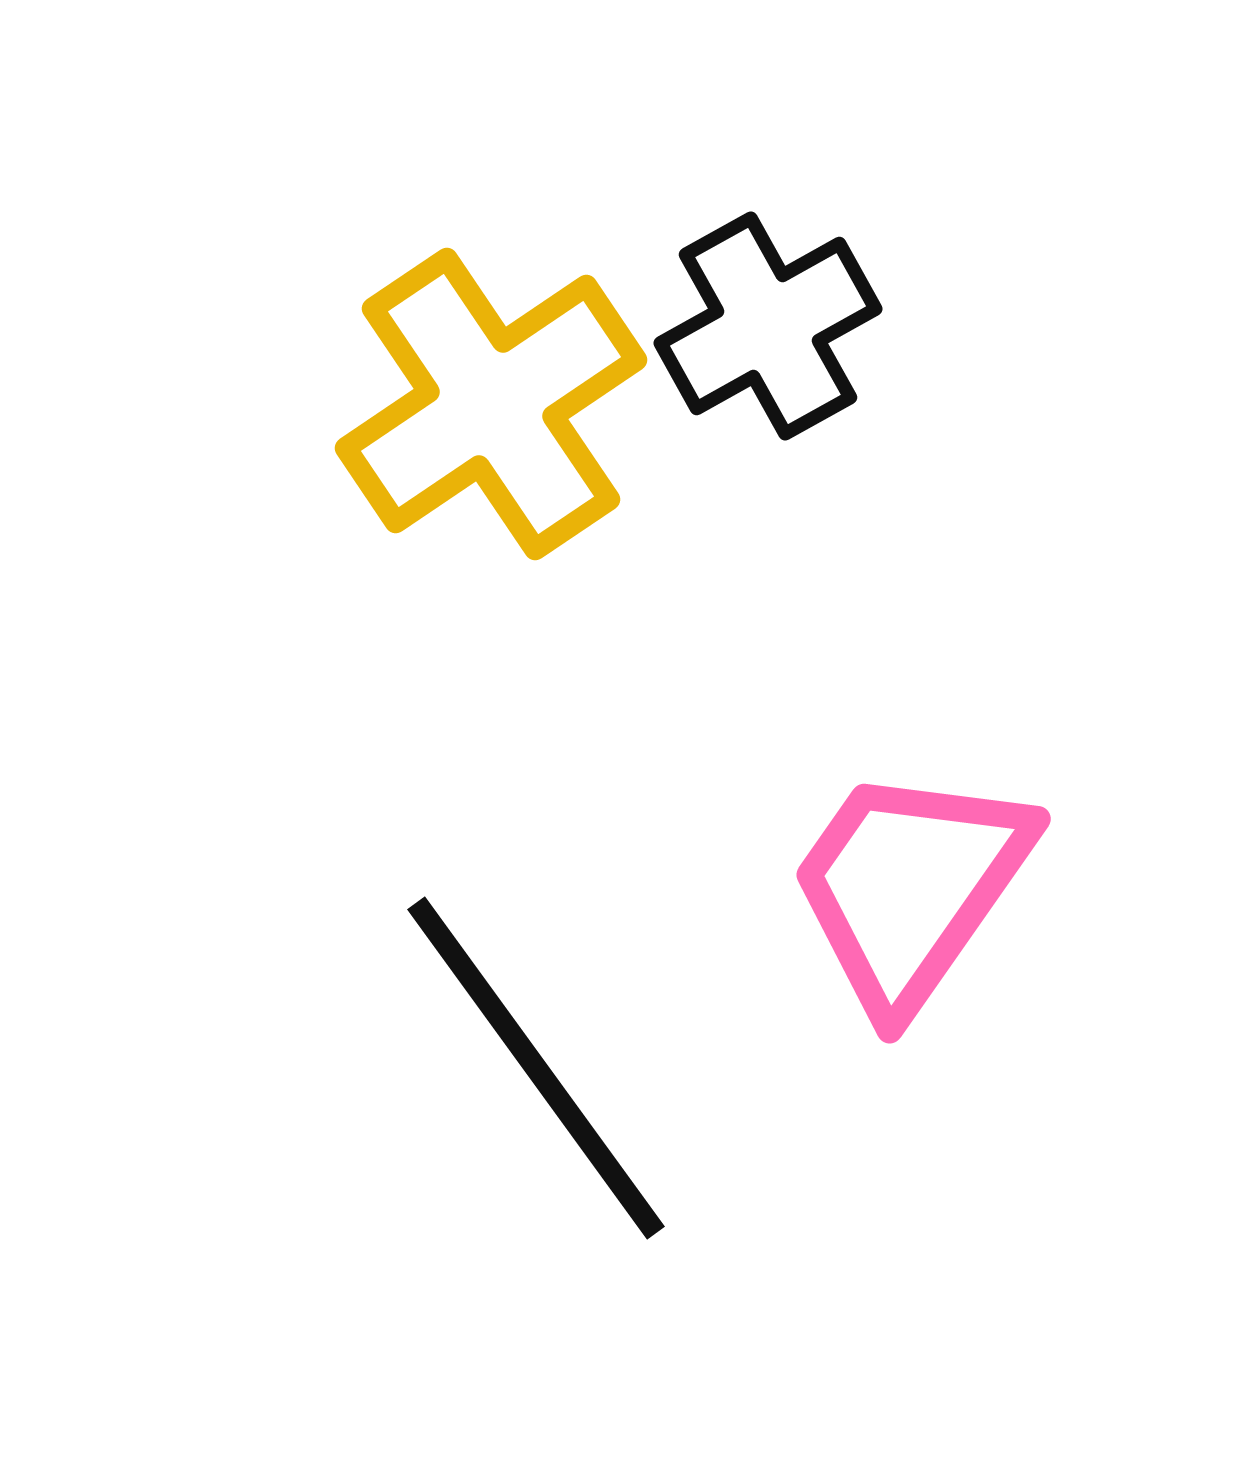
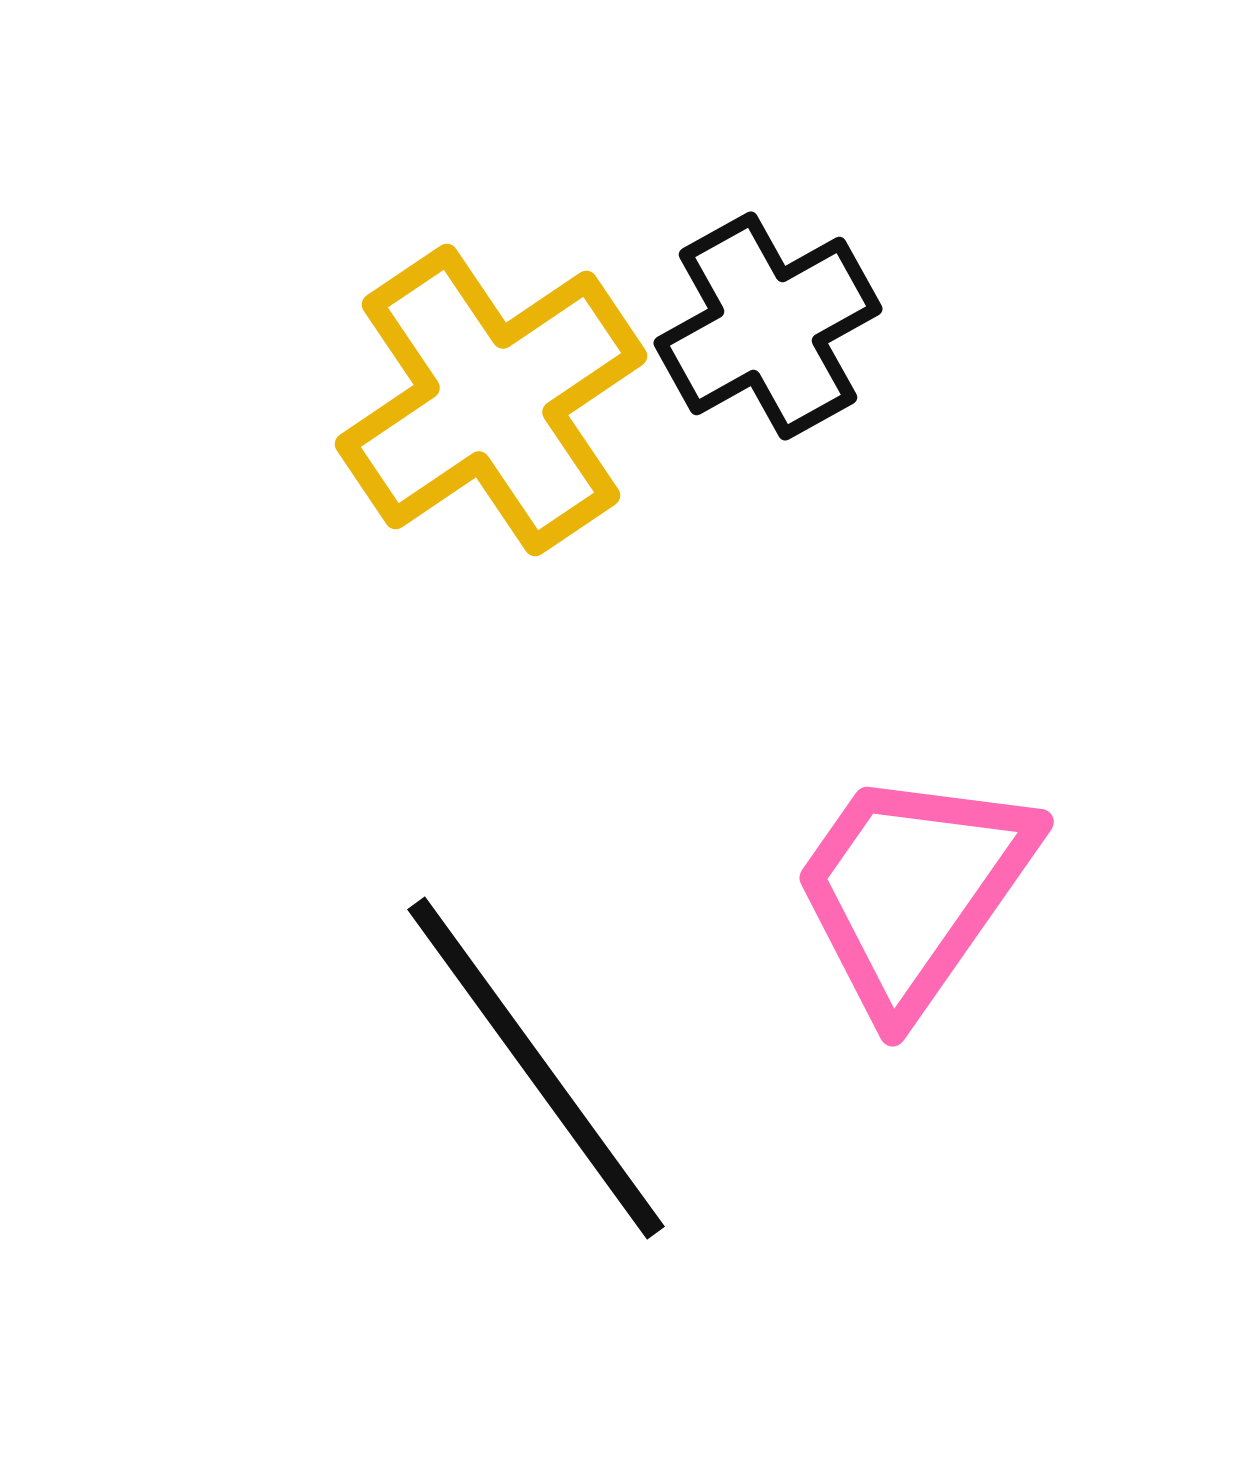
yellow cross: moved 4 px up
pink trapezoid: moved 3 px right, 3 px down
